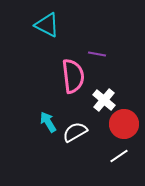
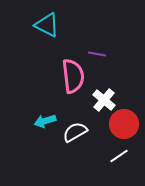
cyan arrow: moved 3 px left, 1 px up; rotated 75 degrees counterclockwise
